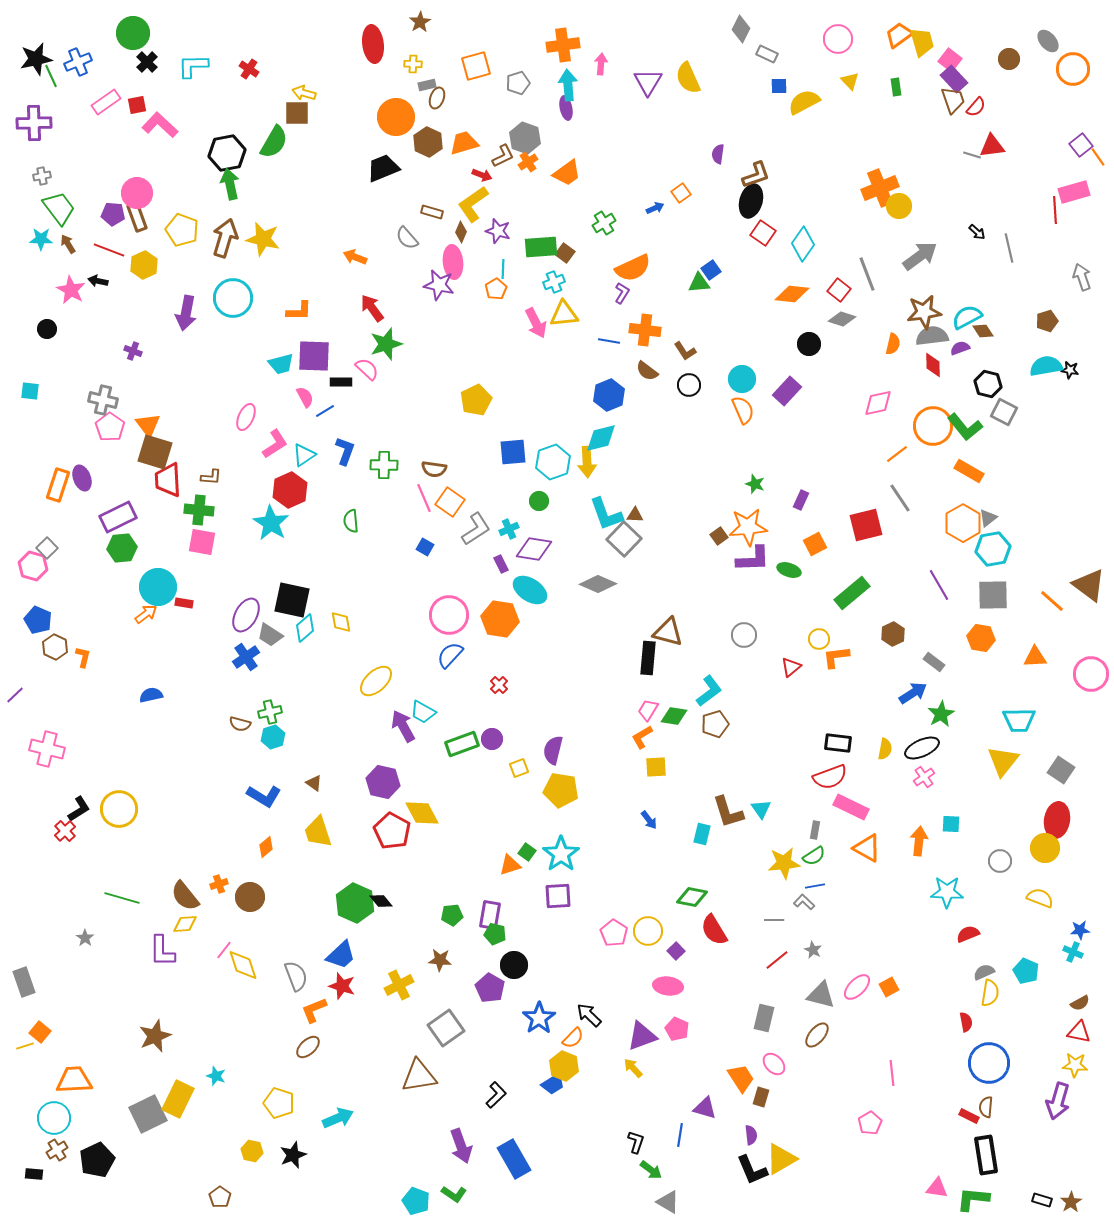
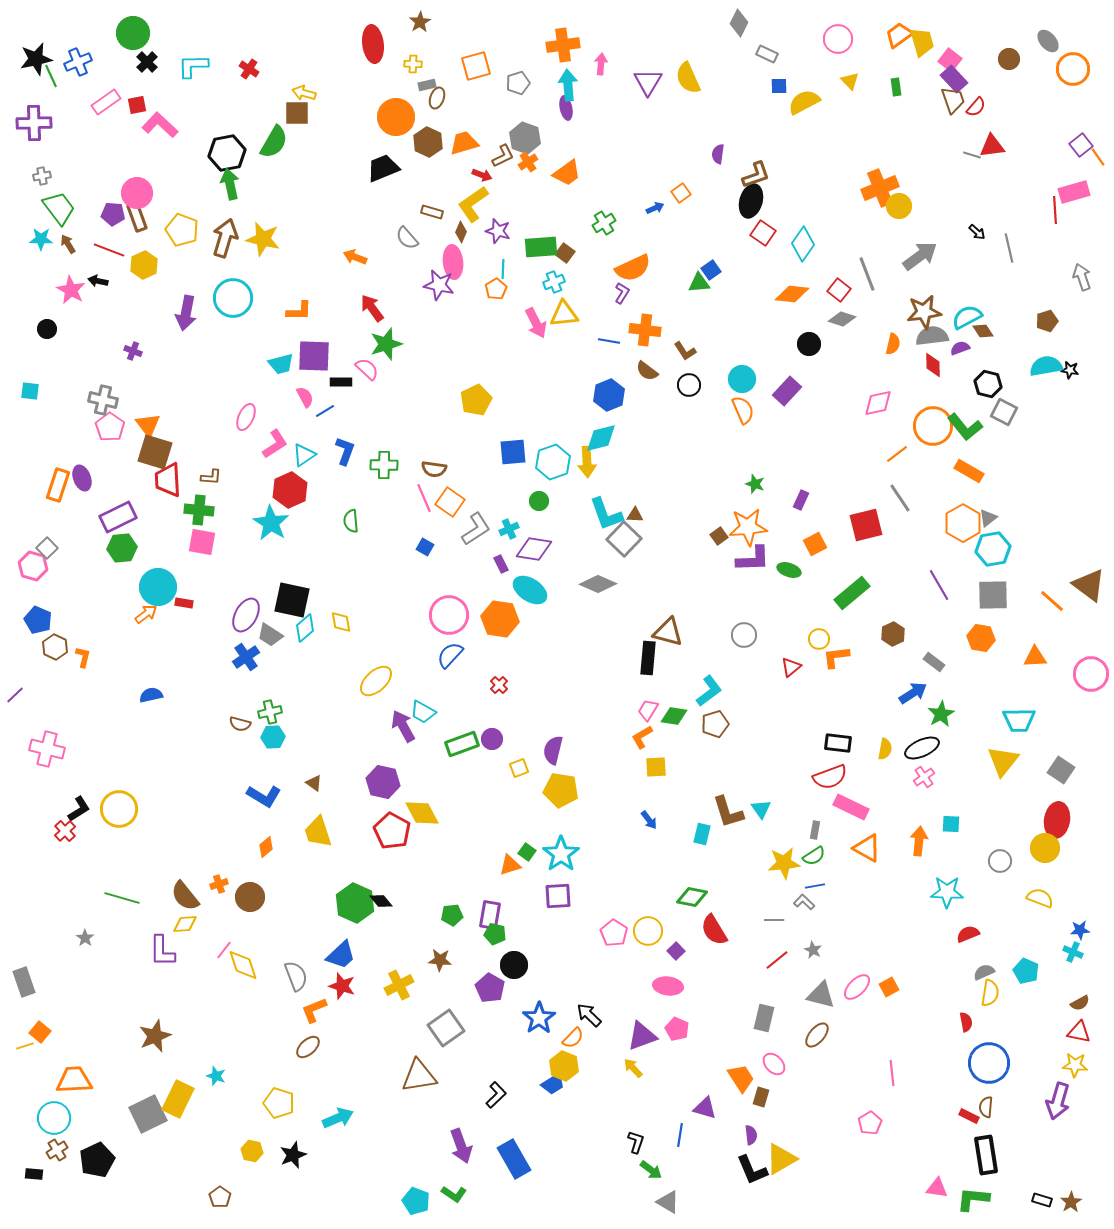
gray diamond at (741, 29): moved 2 px left, 6 px up
cyan hexagon at (273, 737): rotated 15 degrees clockwise
